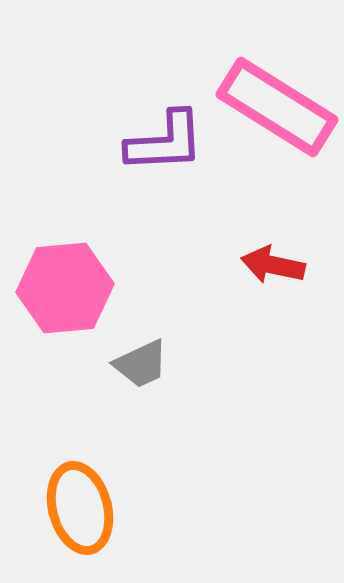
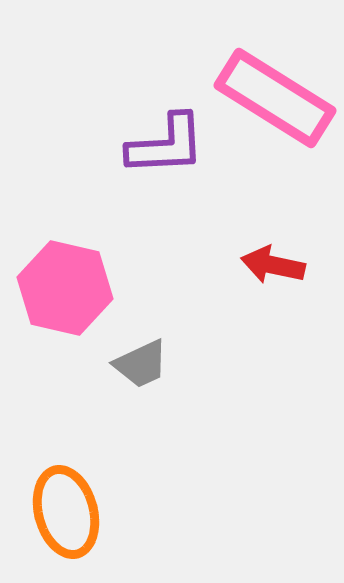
pink rectangle: moved 2 px left, 9 px up
purple L-shape: moved 1 px right, 3 px down
pink hexagon: rotated 18 degrees clockwise
orange ellipse: moved 14 px left, 4 px down
